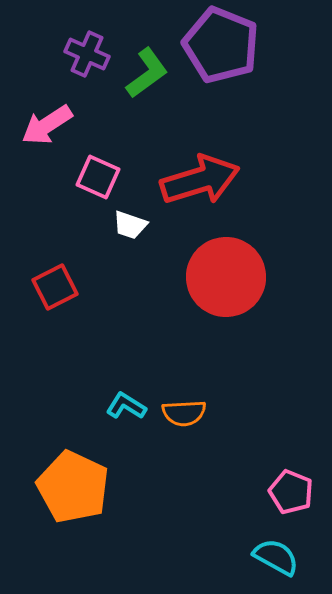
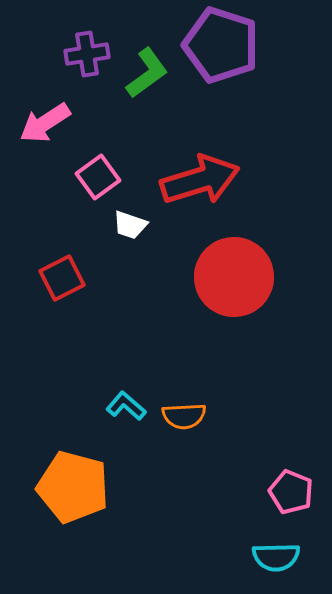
purple pentagon: rotated 4 degrees counterclockwise
purple cross: rotated 33 degrees counterclockwise
pink arrow: moved 2 px left, 2 px up
pink square: rotated 30 degrees clockwise
red circle: moved 8 px right
red square: moved 7 px right, 9 px up
cyan L-shape: rotated 9 degrees clockwise
orange semicircle: moved 3 px down
orange pentagon: rotated 10 degrees counterclockwise
cyan semicircle: rotated 150 degrees clockwise
